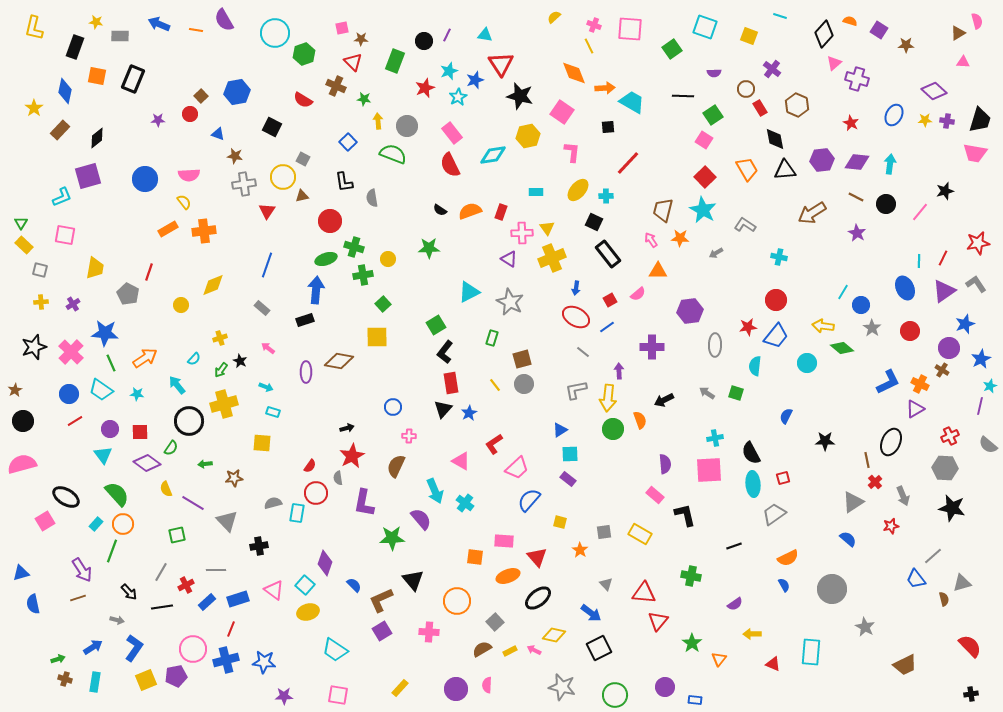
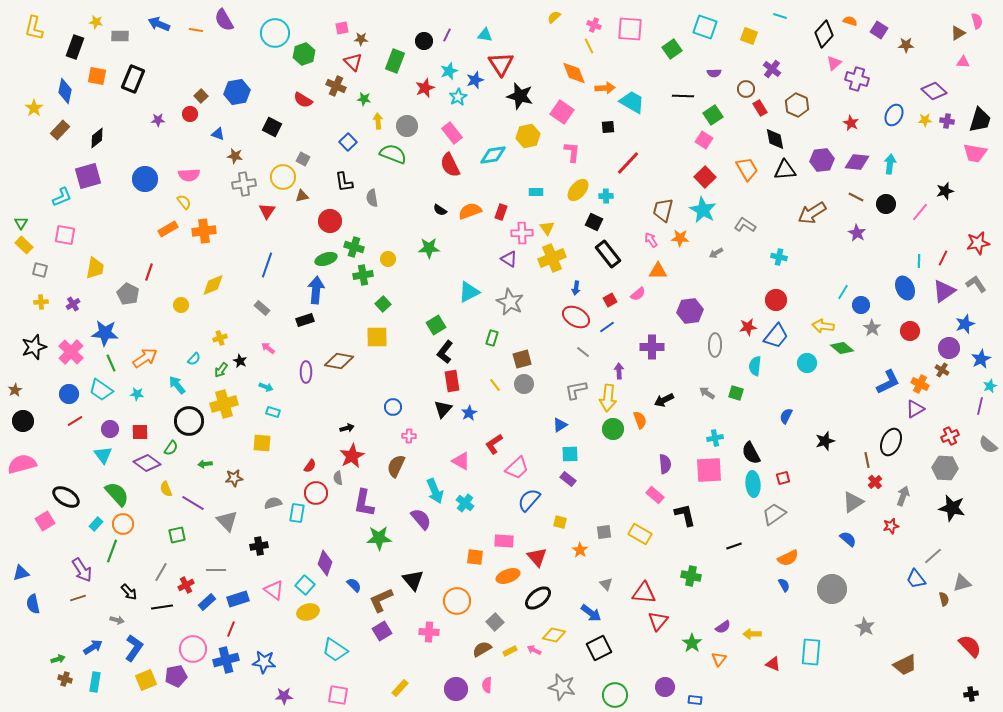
red rectangle at (451, 383): moved 1 px right, 2 px up
blue triangle at (560, 430): moved 5 px up
black star at (825, 441): rotated 18 degrees counterclockwise
gray arrow at (903, 496): rotated 138 degrees counterclockwise
green star at (392, 538): moved 13 px left
purple semicircle at (735, 604): moved 12 px left, 23 px down
